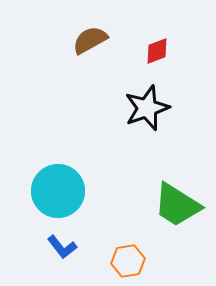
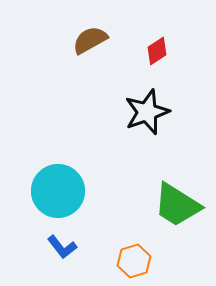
red diamond: rotated 12 degrees counterclockwise
black star: moved 4 px down
orange hexagon: moved 6 px right; rotated 8 degrees counterclockwise
